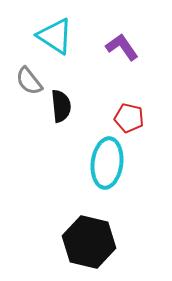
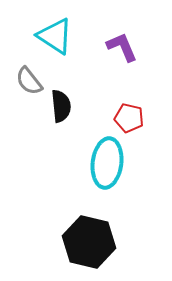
purple L-shape: rotated 12 degrees clockwise
